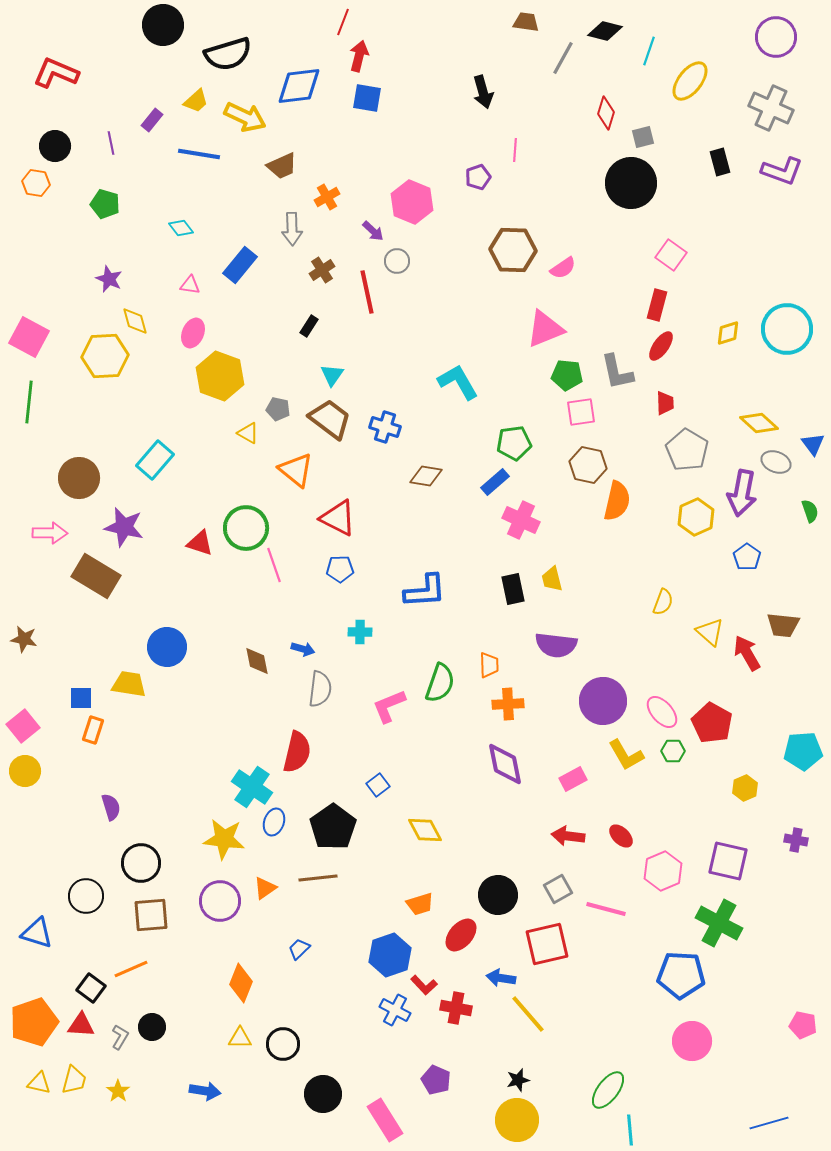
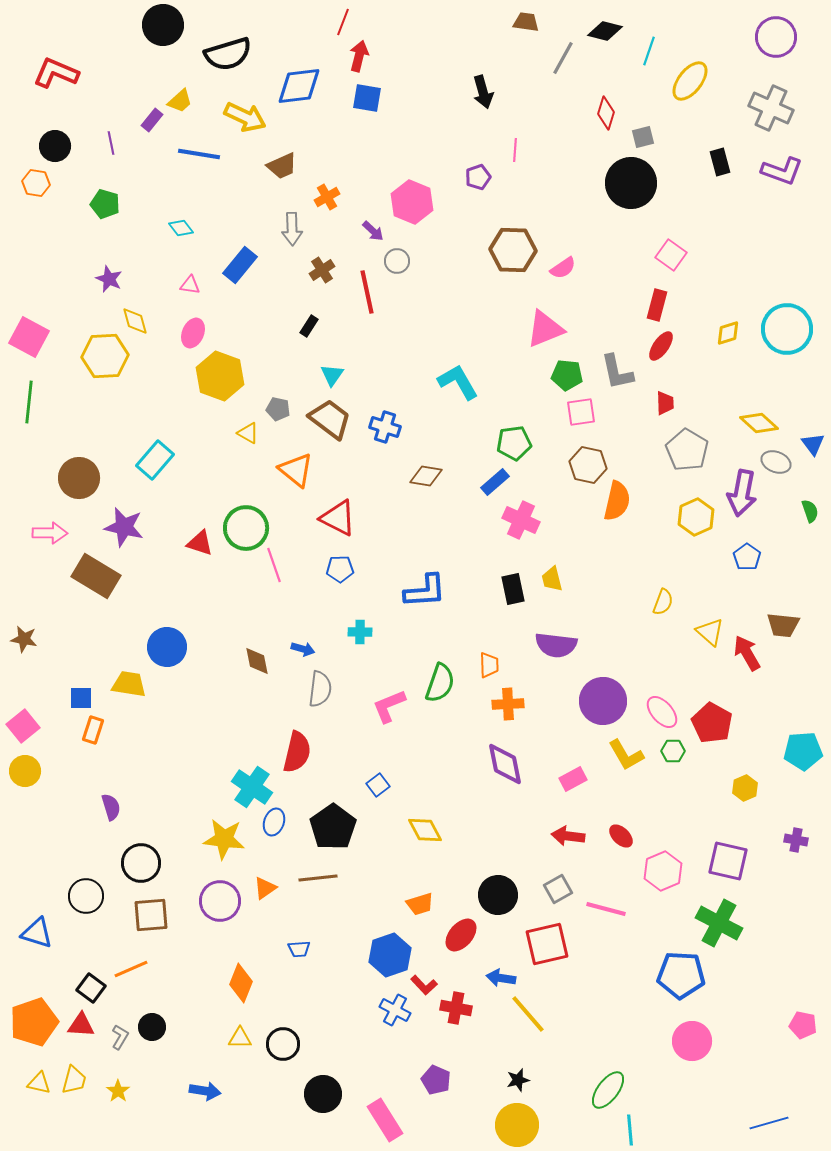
yellow trapezoid at (196, 101): moved 16 px left
blue trapezoid at (299, 949): rotated 140 degrees counterclockwise
yellow circle at (517, 1120): moved 5 px down
